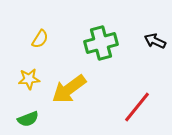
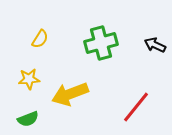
black arrow: moved 4 px down
yellow arrow: moved 1 px right, 5 px down; rotated 15 degrees clockwise
red line: moved 1 px left
